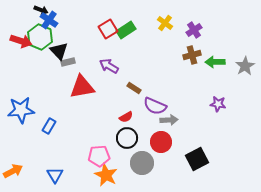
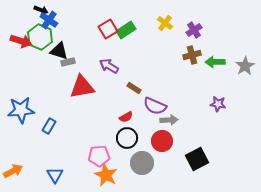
black triangle: rotated 30 degrees counterclockwise
red circle: moved 1 px right, 1 px up
